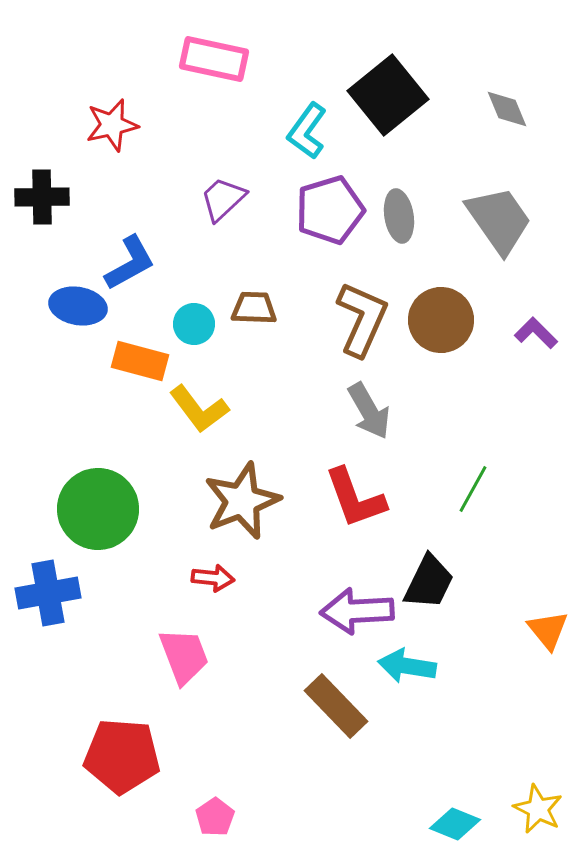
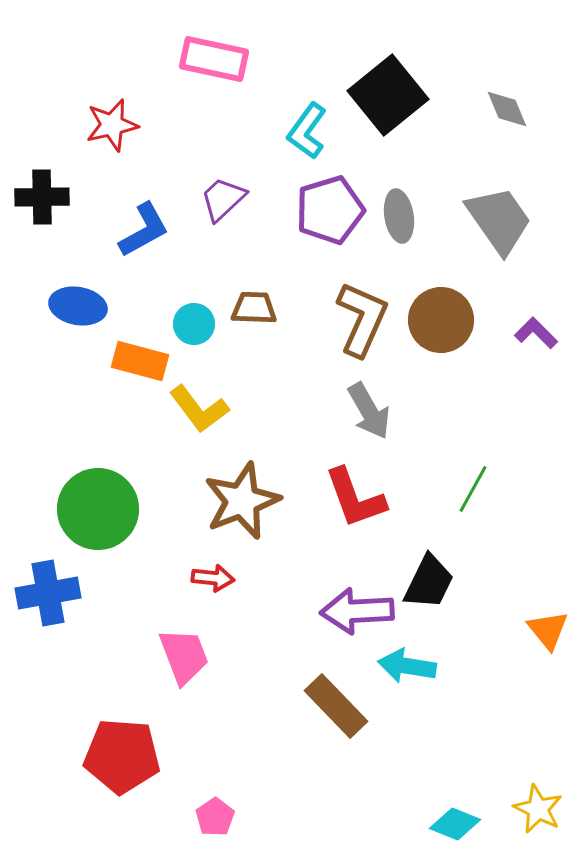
blue L-shape: moved 14 px right, 33 px up
